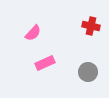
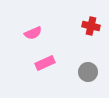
pink semicircle: rotated 24 degrees clockwise
